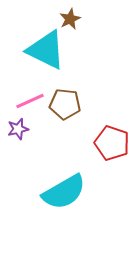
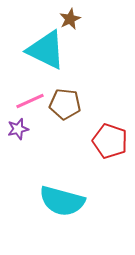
red pentagon: moved 2 px left, 2 px up
cyan semicircle: moved 2 px left, 9 px down; rotated 45 degrees clockwise
